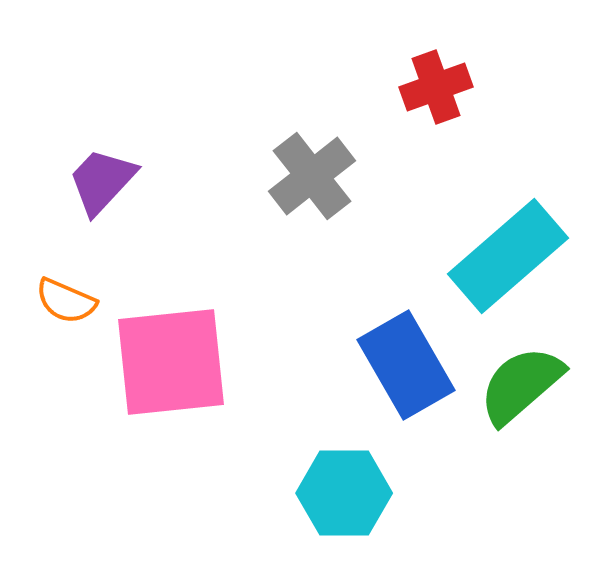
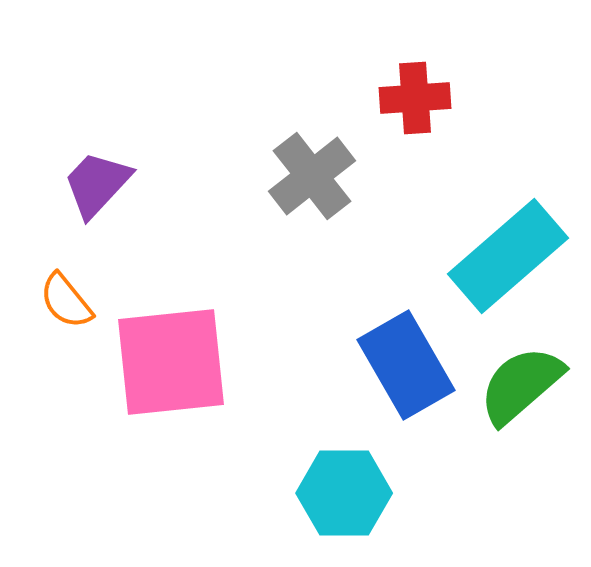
red cross: moved 21 px left, 11 px down; rotated 16 degrees clockwise
purple trapezoid: moved 5 px left, 3 px down
orange semicircle: rotated 28 degrees clockwise
